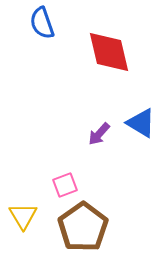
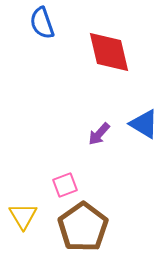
blue triangle: moved 3 px right, 1 px down
